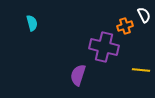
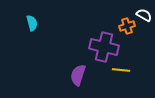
white semicircle: rotated 35 degrees counterclockwise
orange cross: moved 2 px right
yellow line: moved 20 px left
